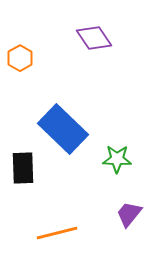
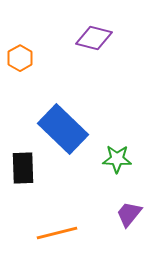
purple diamond: rotated 42 degrees counterclockwise
